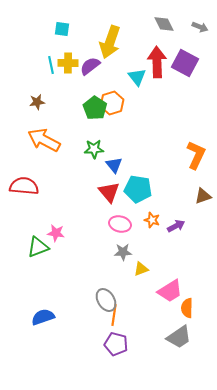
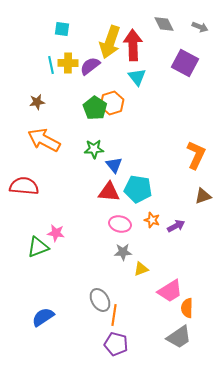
red arrow: moved 24 px left, 17 px up
red triangle: rotated 45 degrees counterclockwise
gray ellipse: moved 6 px left
blue semicircle: rotated 15 degrees counterclockwise
